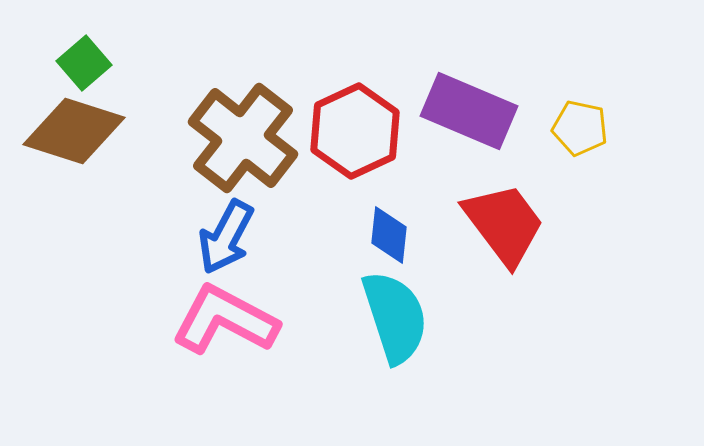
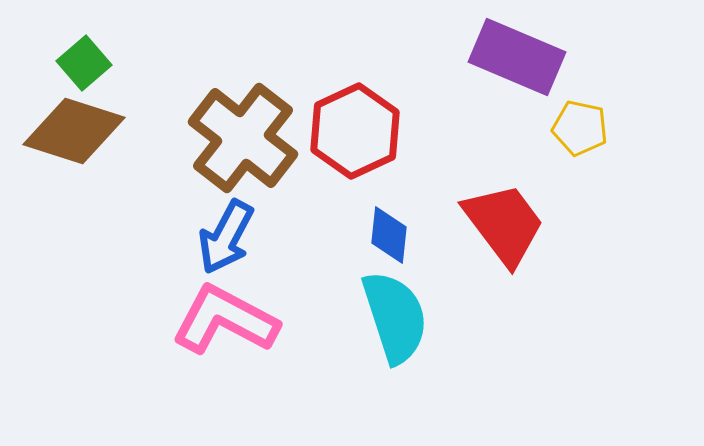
purple rectangle: moved 48 px right, 54 px up
